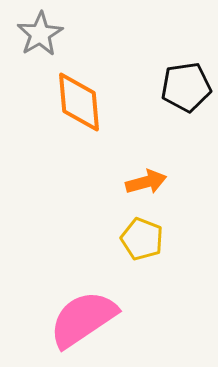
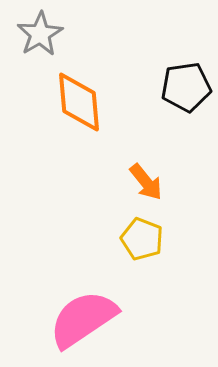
orange arrow: rotated 66 degrees clockwise
